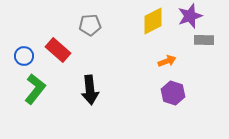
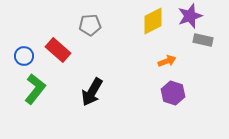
gray rectangle: moved 1 px left; rotated 12 degrees clockwise
black arrow: moved 2 px right, 2 px down; rotated 36 degrees clockwise
